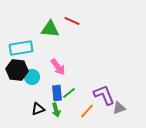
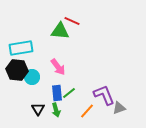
green triangle: moved 10 px right, 2 px down
black triangle: rotated 40 degrees counterclockwise
